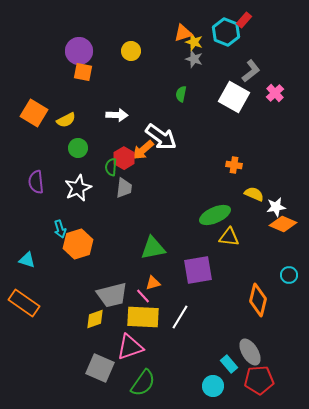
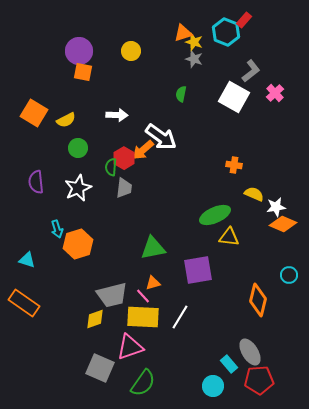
cyan arrow at (60, 229): moved 3 px left
